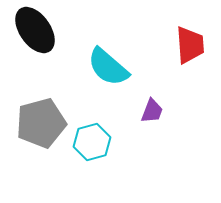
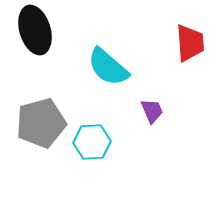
black ellipse: rotated 18 degrees clockwise
red trapezoid: moved 2 px up
purple trapezoid: rotated 44 degrees counterclockwise
cyan hexagon: rotated 12 degrees clockwise
